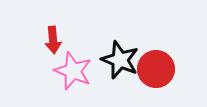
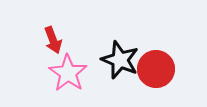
red arrow: rotated 16 degrees counterclockwise
pink star: moved 5 px left, 2 px down; rotated 12 degrees clockwise
